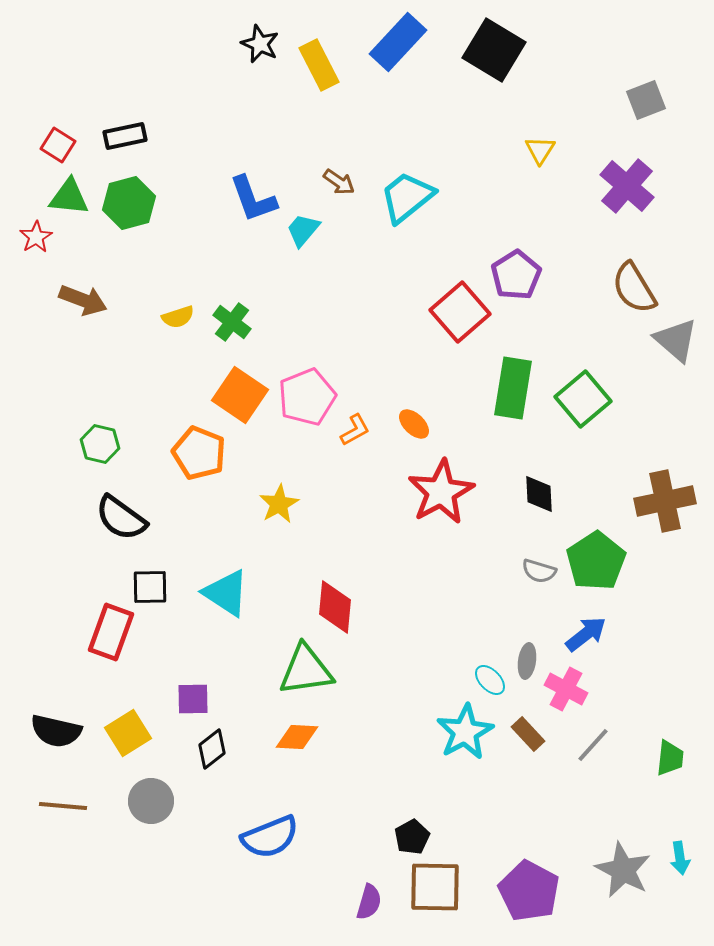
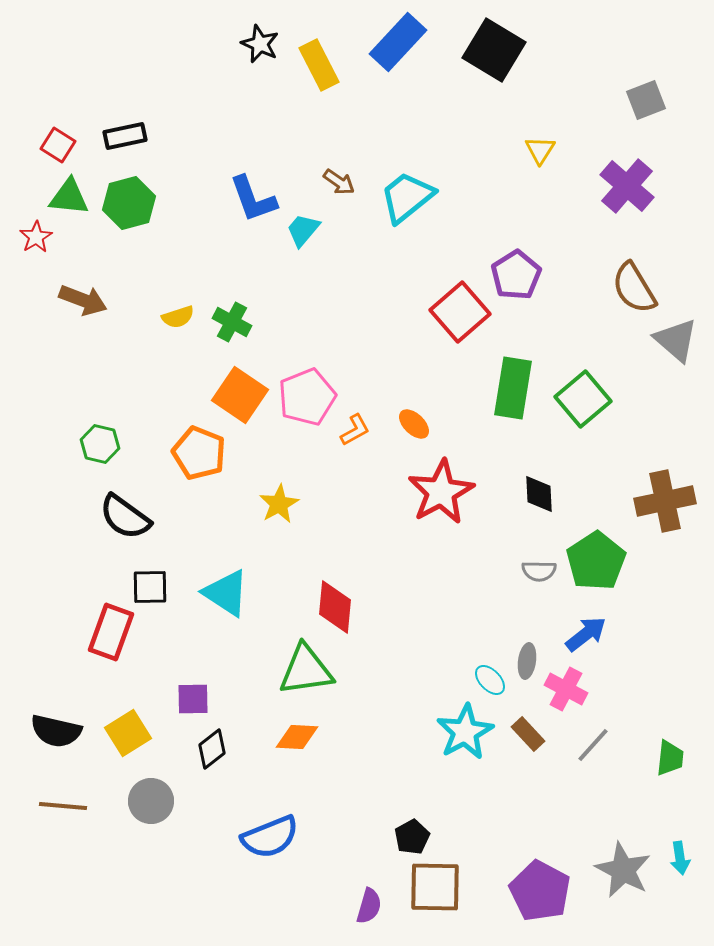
green cross at (232, 322): rotated 9 degrees counterclockwise
black semicircle at (121, 518): moved 4 px right, 1 px up
gray semicircle at (539, 571): rotated 16 degrees counterclockwise
purple pentagon at (529, 891): moved 11 px right
purple semicircle at (369, 902): moved 4 px down
